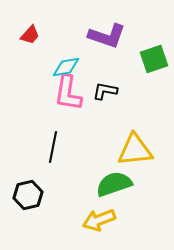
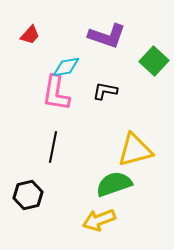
green square: moved 2 px down; rotated 28 degrees counterclockwise
pink L-shape: moved 12 px left
yellow triangle: rotated 9 degrees counterclockwise
